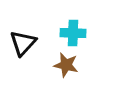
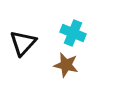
cyan cross: rotated 20 degrees clockwise
